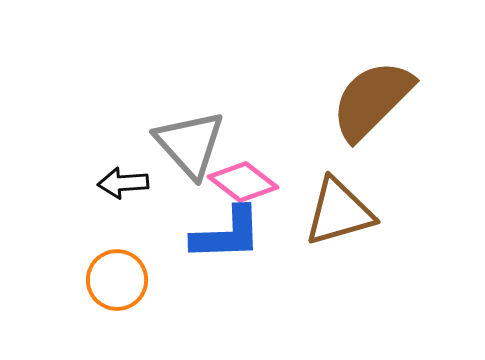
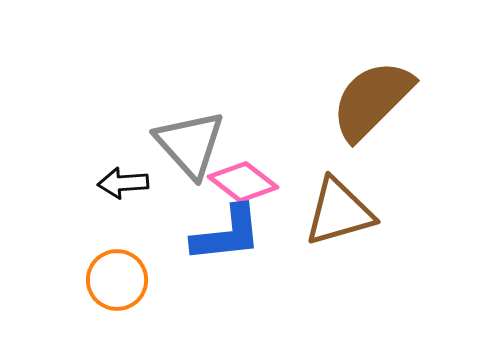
blue L-shape: rotated 4 degrees counterclockwise
